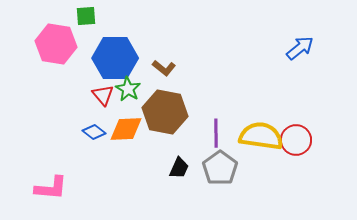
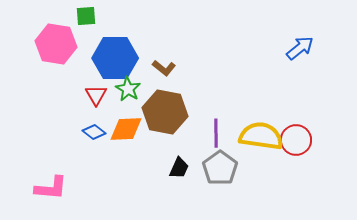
red triangle: moved 7 px left; rotated 10 degrees clockwise
